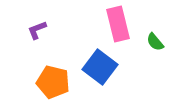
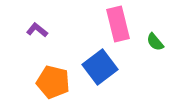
purple L-shape: rotated 60 degrees clockwise
blue square: rotated 16 degrees clockwise
